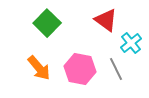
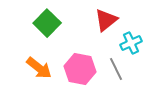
red triangle: rotated 45 degrees clockwise
cyan cross: rotated 15 degrees clockwise
orange arrow: rotated 12 degrees counterclockwise
